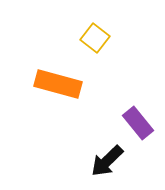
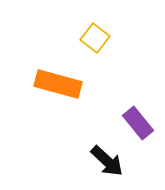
black arrow: rotated 93 degrees counterclockwise
